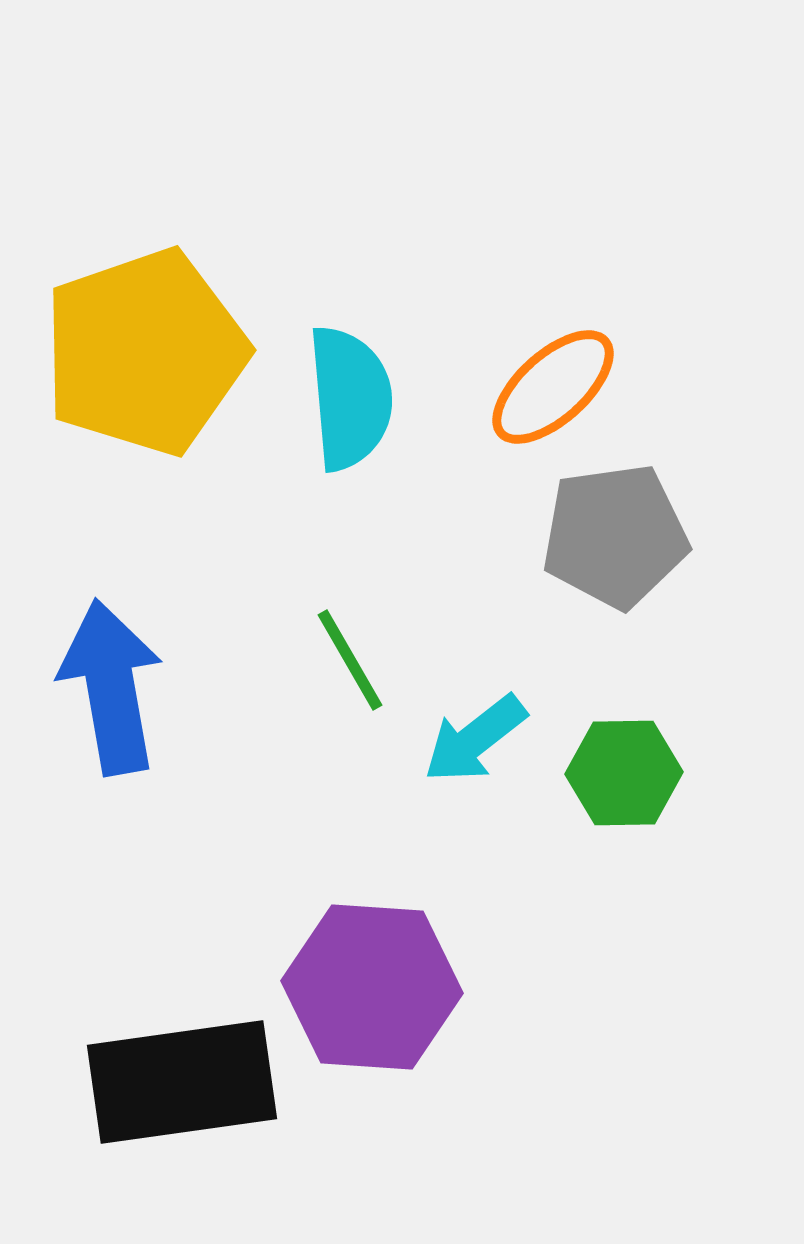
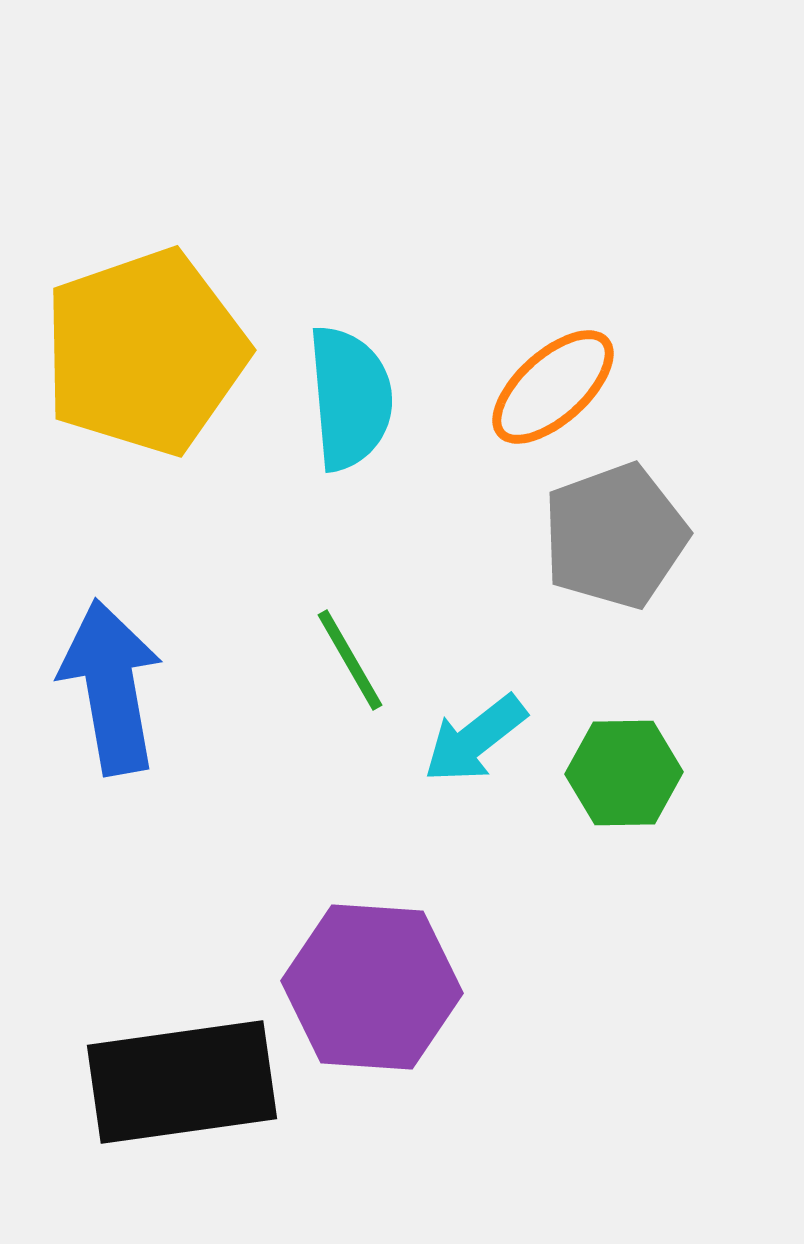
gray pentagon: rotated 12 degrees counterclockwise
